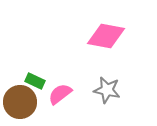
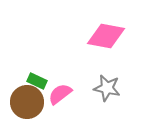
green rectangle: moved 2 px right
gray star: moved 2 px up
brown circle: moved 7 px right
